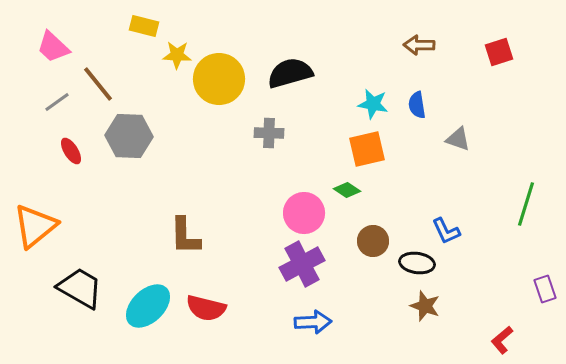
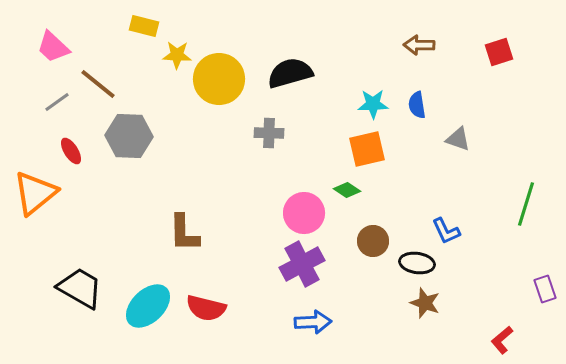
brown line: rotated 12 degrees counterclockwise
cyan star: rotated 12 degrees counterclockwise
orange triangle: moved 33 px up
brown L-shape: moved 1 px left, 3 px up
brown star: moved 3 px up
